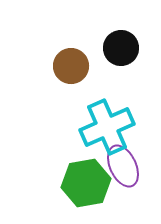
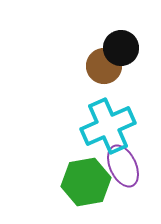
brown circle: moved 33 px right
cyan cross: moved 1 px right, 1 px up
green hexagon: moved 1 px up
